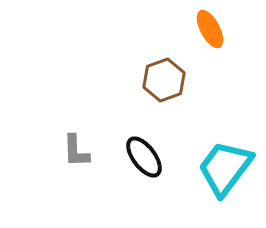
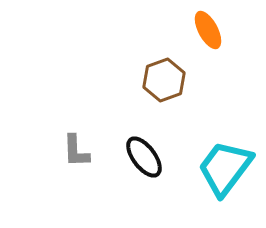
orange ellipse: moved 2 px left, 1 px down
